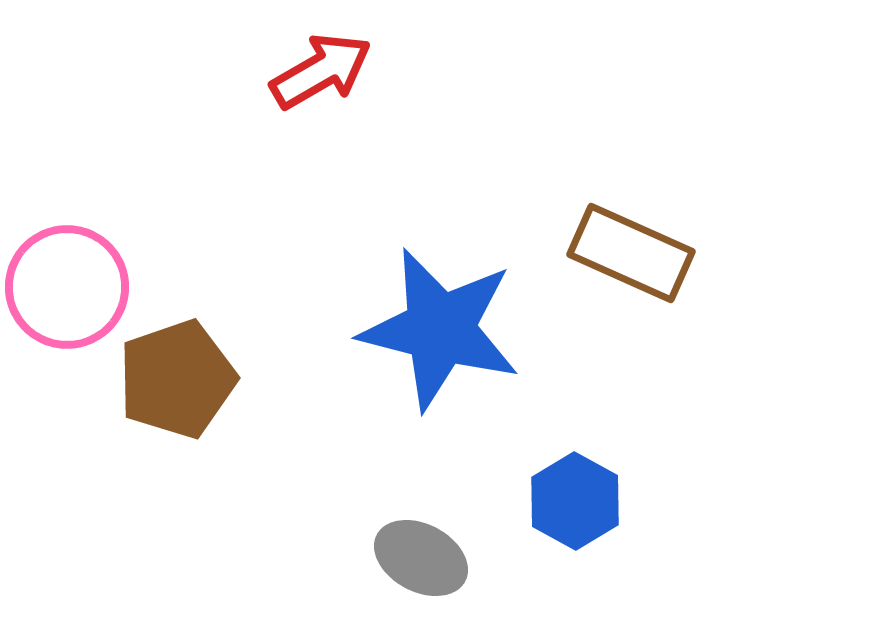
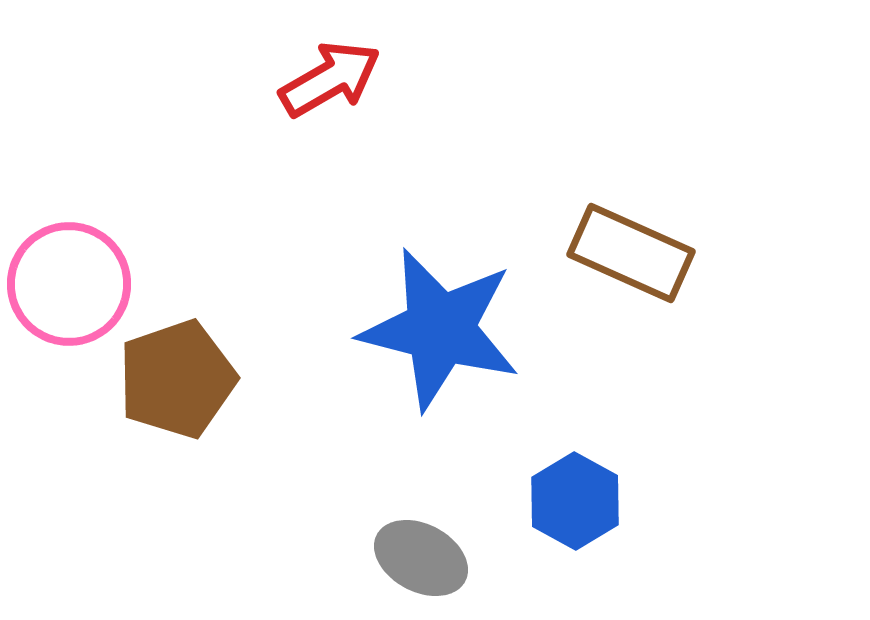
red arrow: moved 9 px right, 8 px down
pink circle: moved 2 px right, 3 px up
